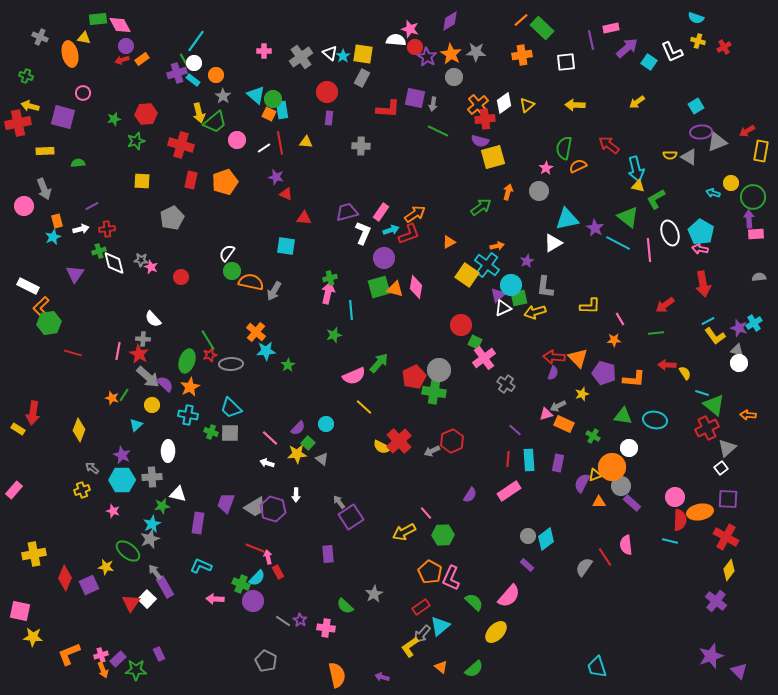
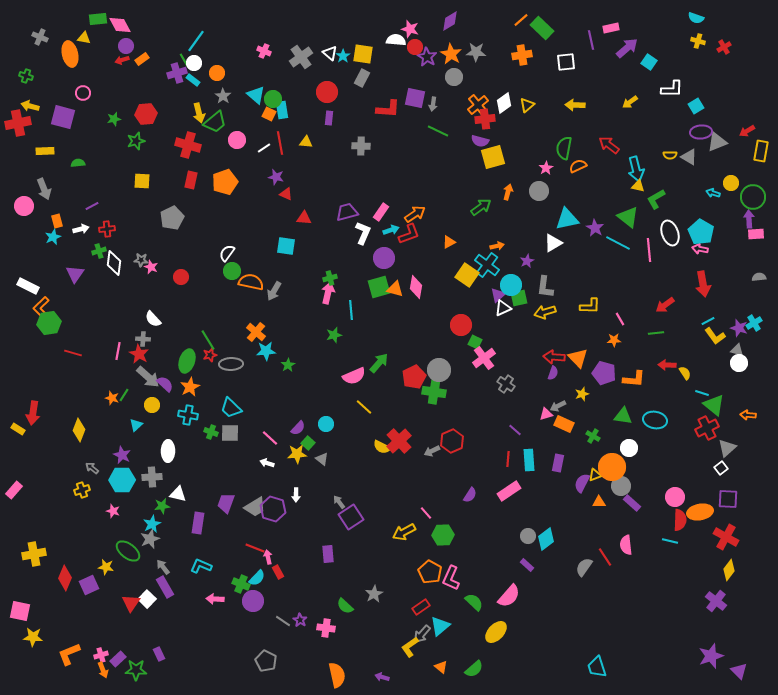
pink cross at (264, 51): rotated 24 degrees clockwise
white L-shape at (672, 52): moved 37 px down; rotated 65 degrees counterclockwise
orange circle at (216, 75): moved 1 px right, 2 px up
yellow arrow at (637, 102): moved 7 px left
red cross at (181, 145): moved 7 px right
white diamond at (114, 263): rotated 20 degrees clockwise
yellow arrow at (535, 312): moved 10 px right
gray arrow at (155, 572): moved 8 px right, 5 px up
